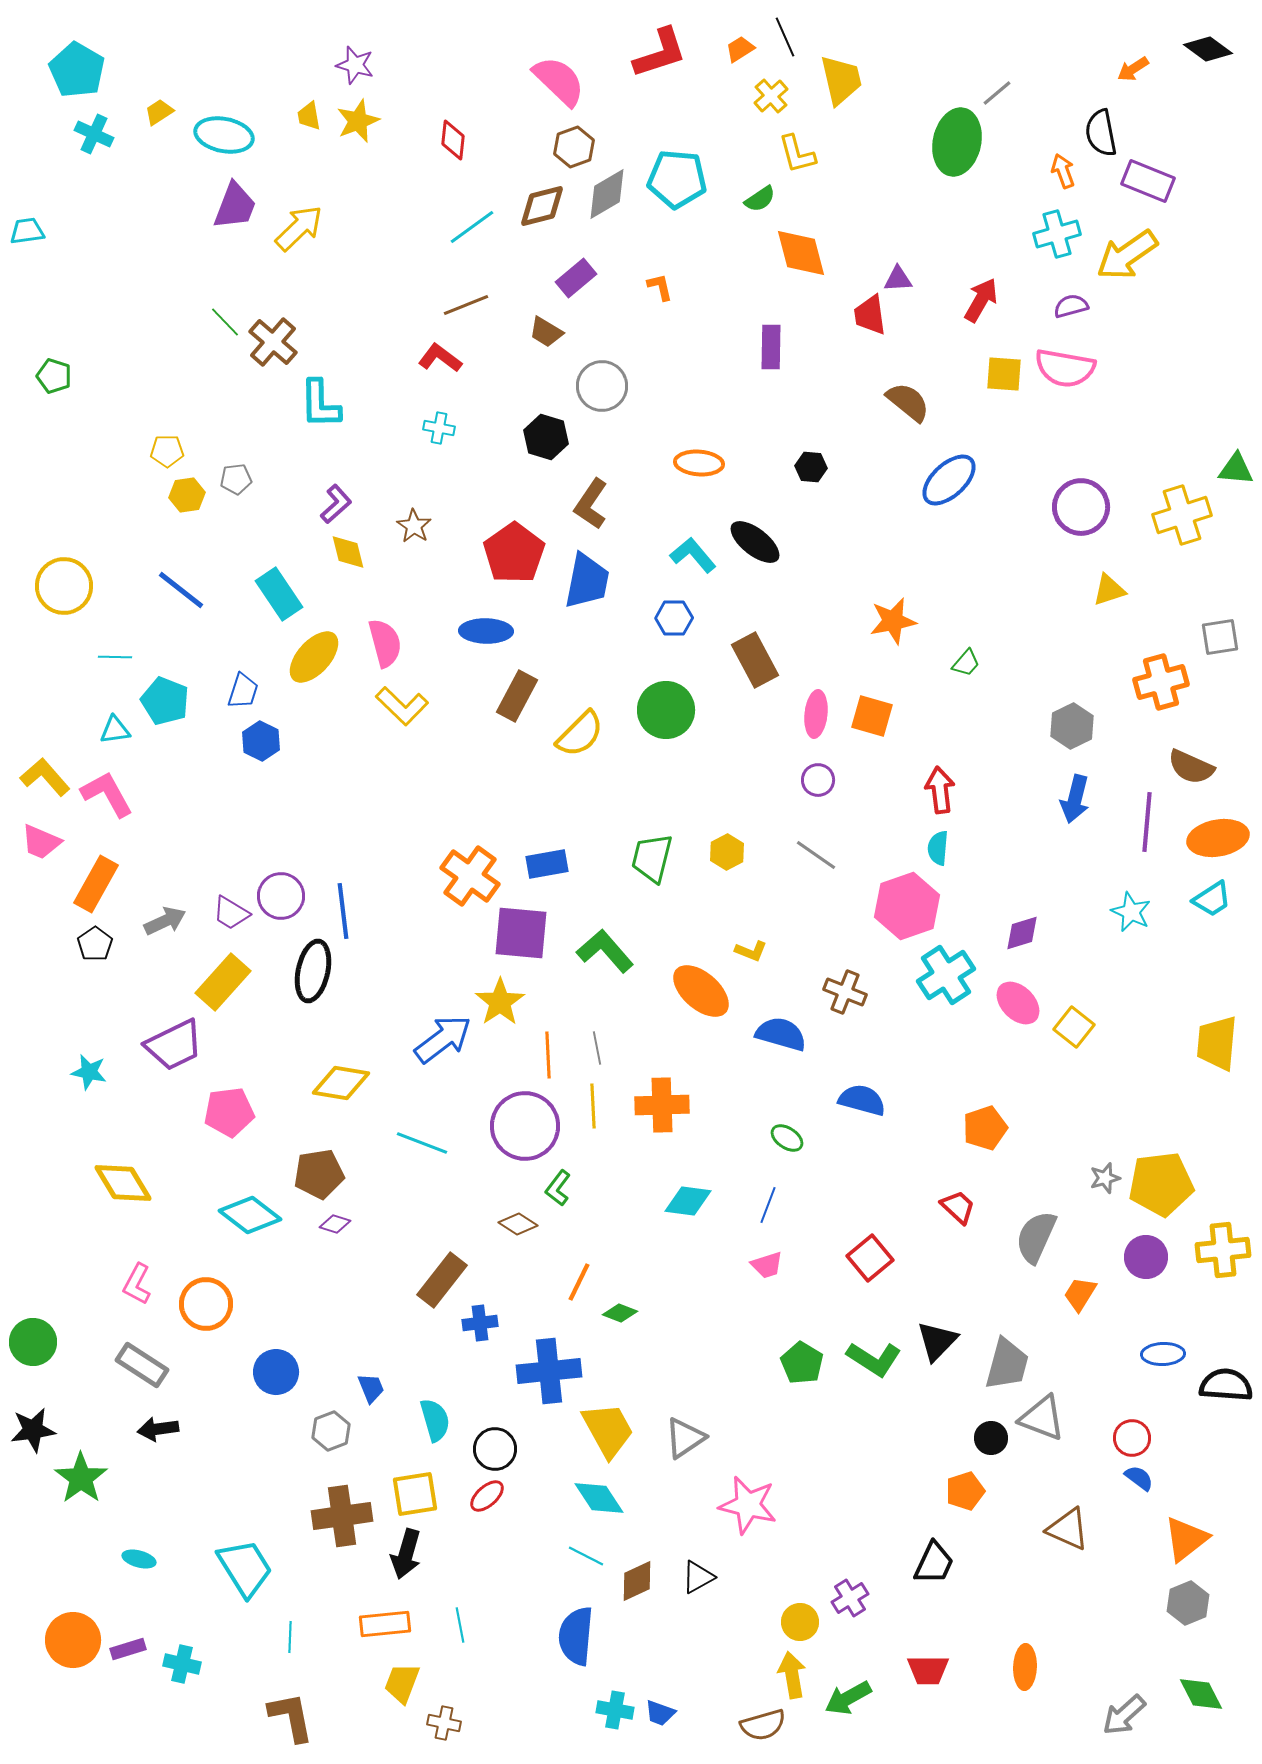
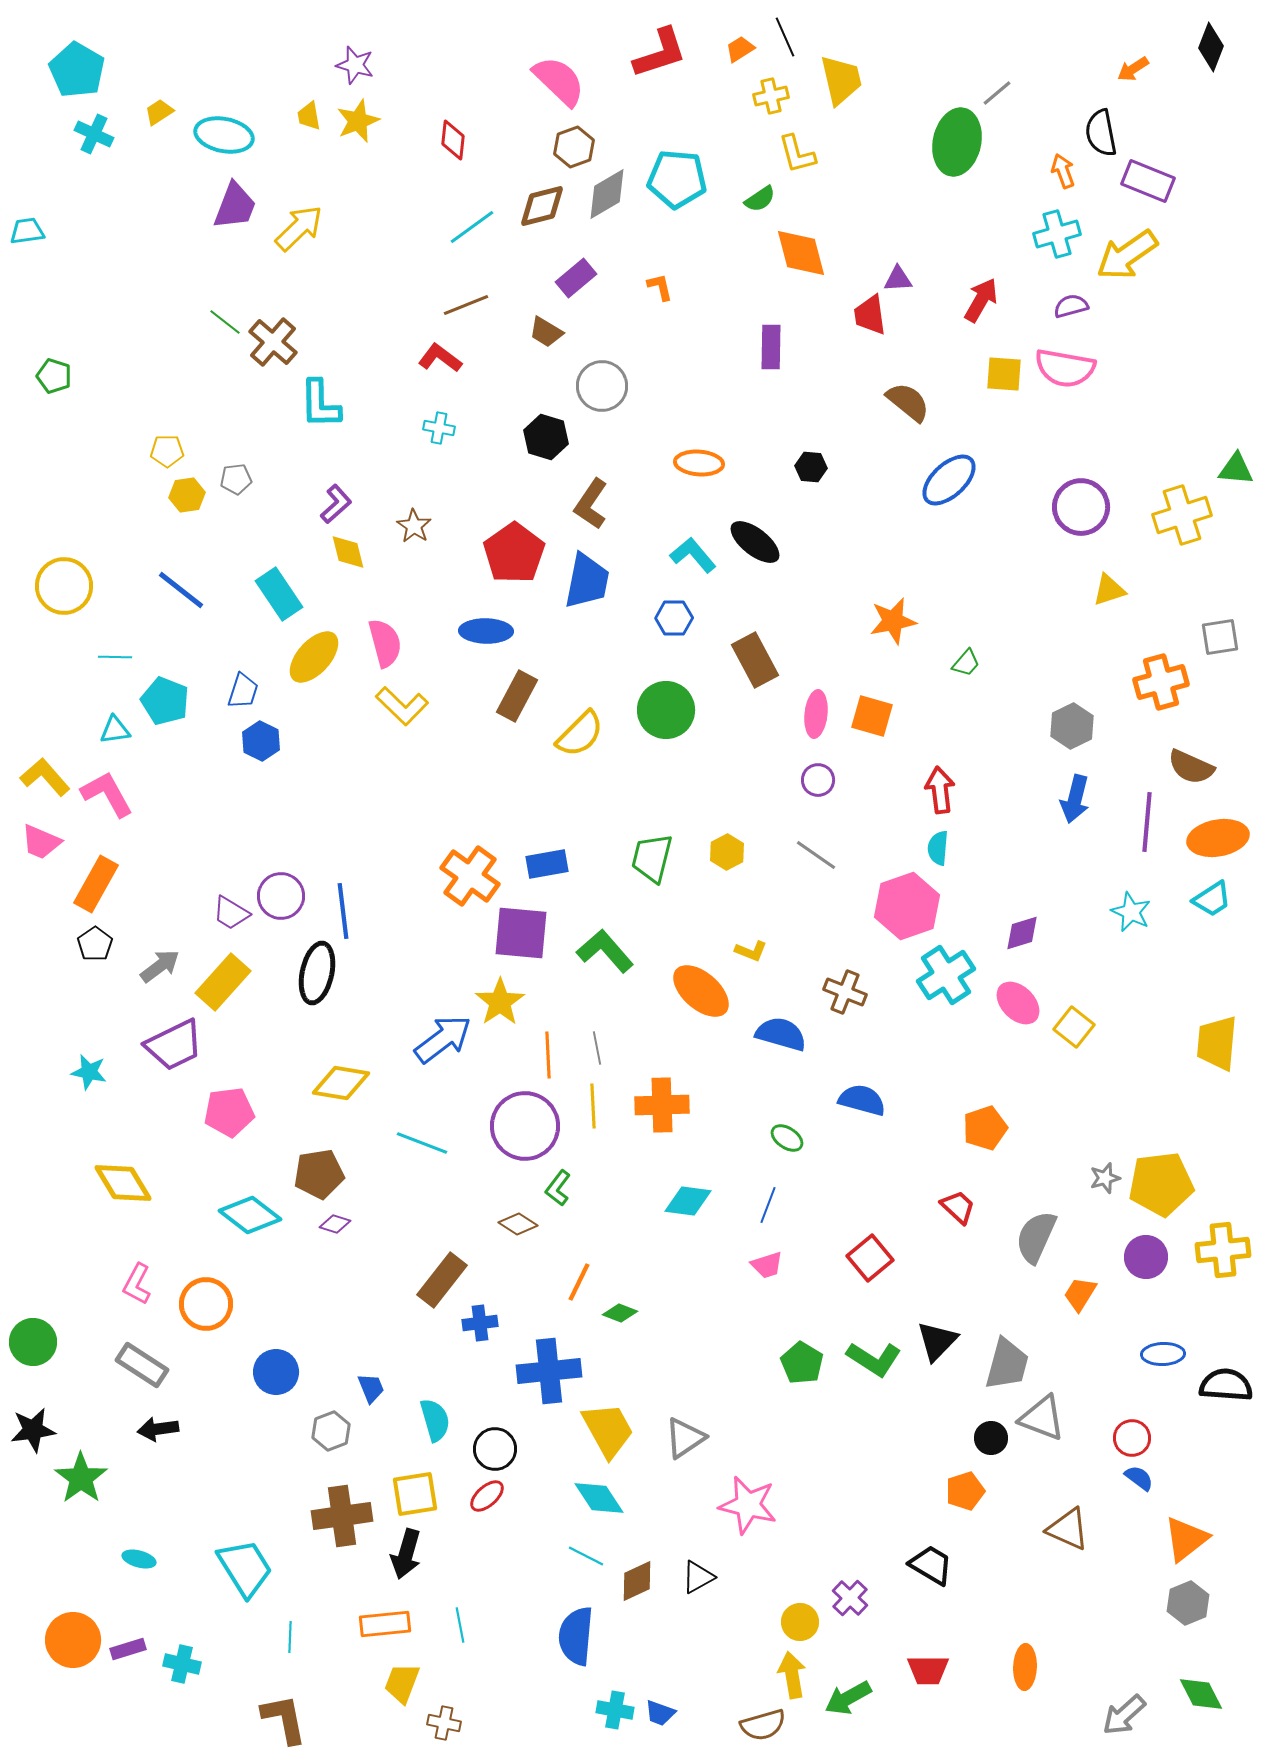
black diamond at (1208, 49): moved 3 px right, 2 px up; rotated 75 degrees clockwise
yellow cross at (771, 96): rotated 28 degrees clockwise
green line at (225, 322): rotated 8 degrees counterclockwise
gray arrow at (165, 921): moved 5 px left, 45 px down; rotated 12 degrees counterclockwise
black ellipse at (313, 971): moved 4 px right, 2 px down
black trapezoid at (934, 1563): moved 3 px left, 2 px down; rotated 84 degrees counterclockwise
purple cross at (850, 1598): rotated 15 degrees counterclockwise
brown L-shape at (291, 1717): moved 7 px left, 2 px down
